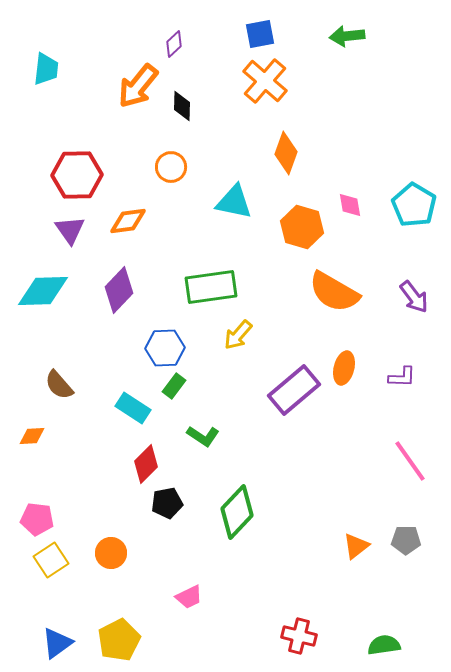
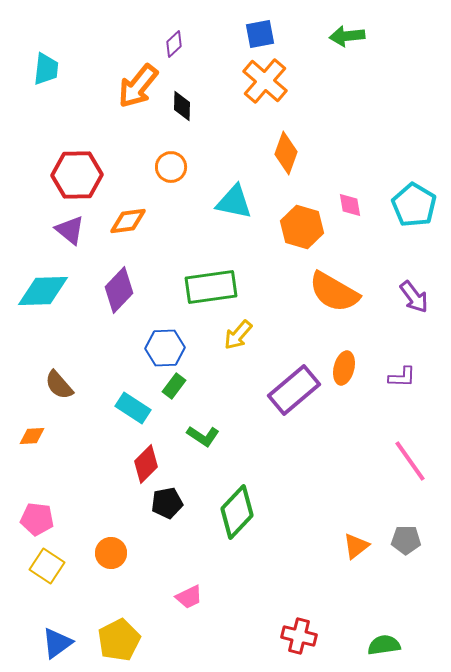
purple triangle at (70, 230): rotated 16 degrees counterclockwise
yellow square at (51, 560): moved 4 px left, 6 px down; rotated 24 degrees counterclockwise
